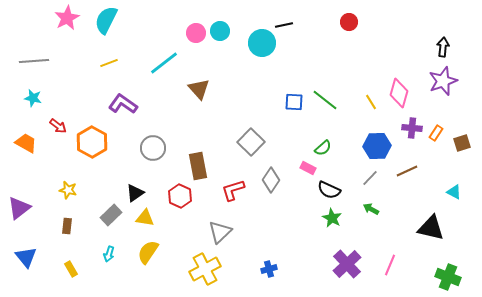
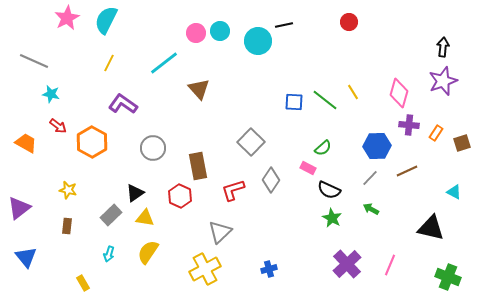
cyan circle at (262, 43): moved 4 px left, 2 px up
gray line at (34, 61): rotated 28 degrees clockwise
yellow line at (109, 63): rotated 42 degrees counterclockwise
cyan star at (33, 98): moved 18 px right, 4 px up
yellow line at (371, 102): moved 18 px left, 10 px up
purple cross at (412, 128): moved 3 px left, 3 px up
yellow rectangle at (71, 269): moved 12 px right, 14 px down
